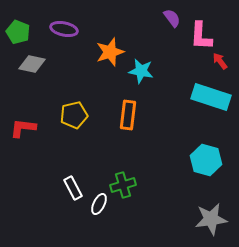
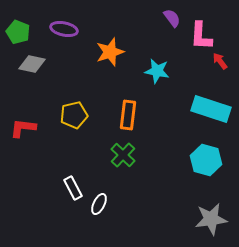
cyan star: moved 16 px right
cyan rectangle: moved 12 px down
green cross: moved 30 px up; rotated 30 degrees counterclockwise
